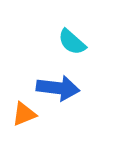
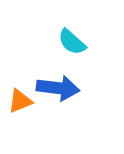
orange triangle: moved 4 px left, 13 px up
